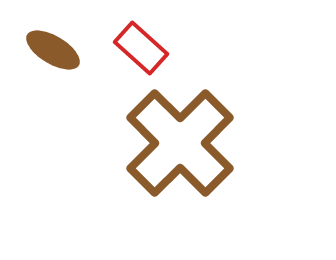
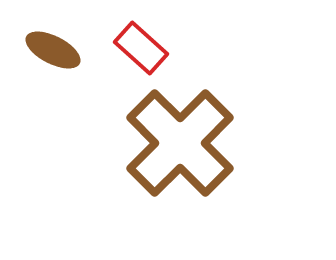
brown ellipse: rotated 4 degrees counterclockwise
